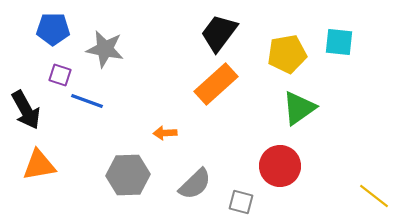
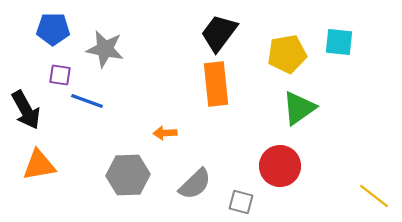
purple square: rotated 10 degrees counterclockwise
orange rectangle: rotated 54 degrees counterclockwise
